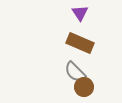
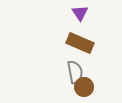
gray semicircle: rotated 145 degrees counterclockwise
